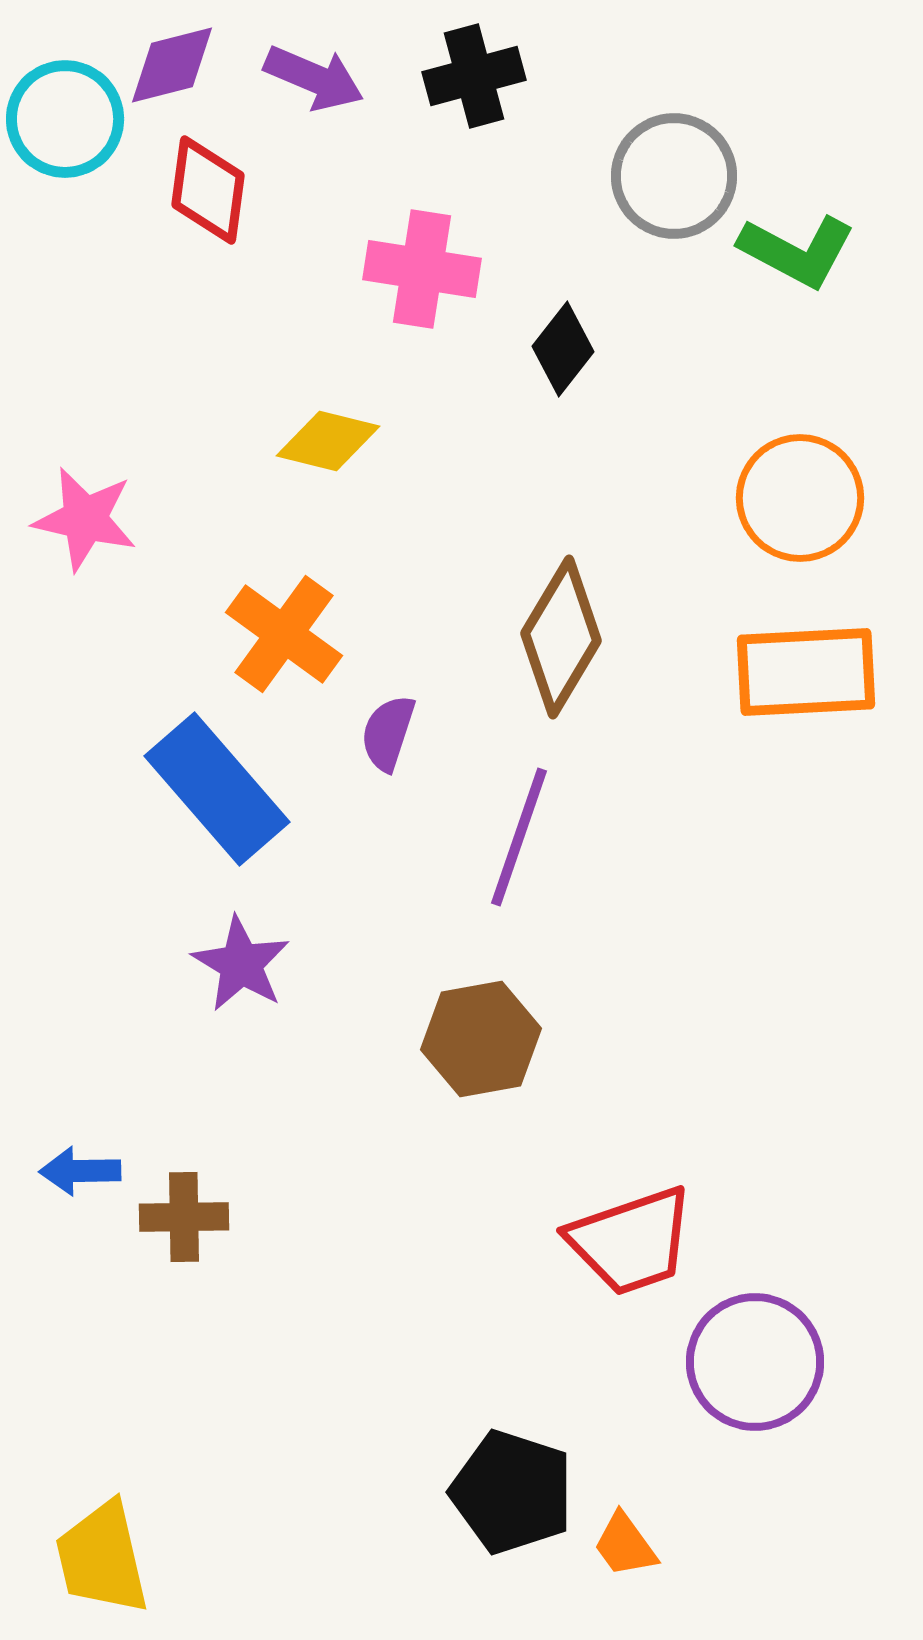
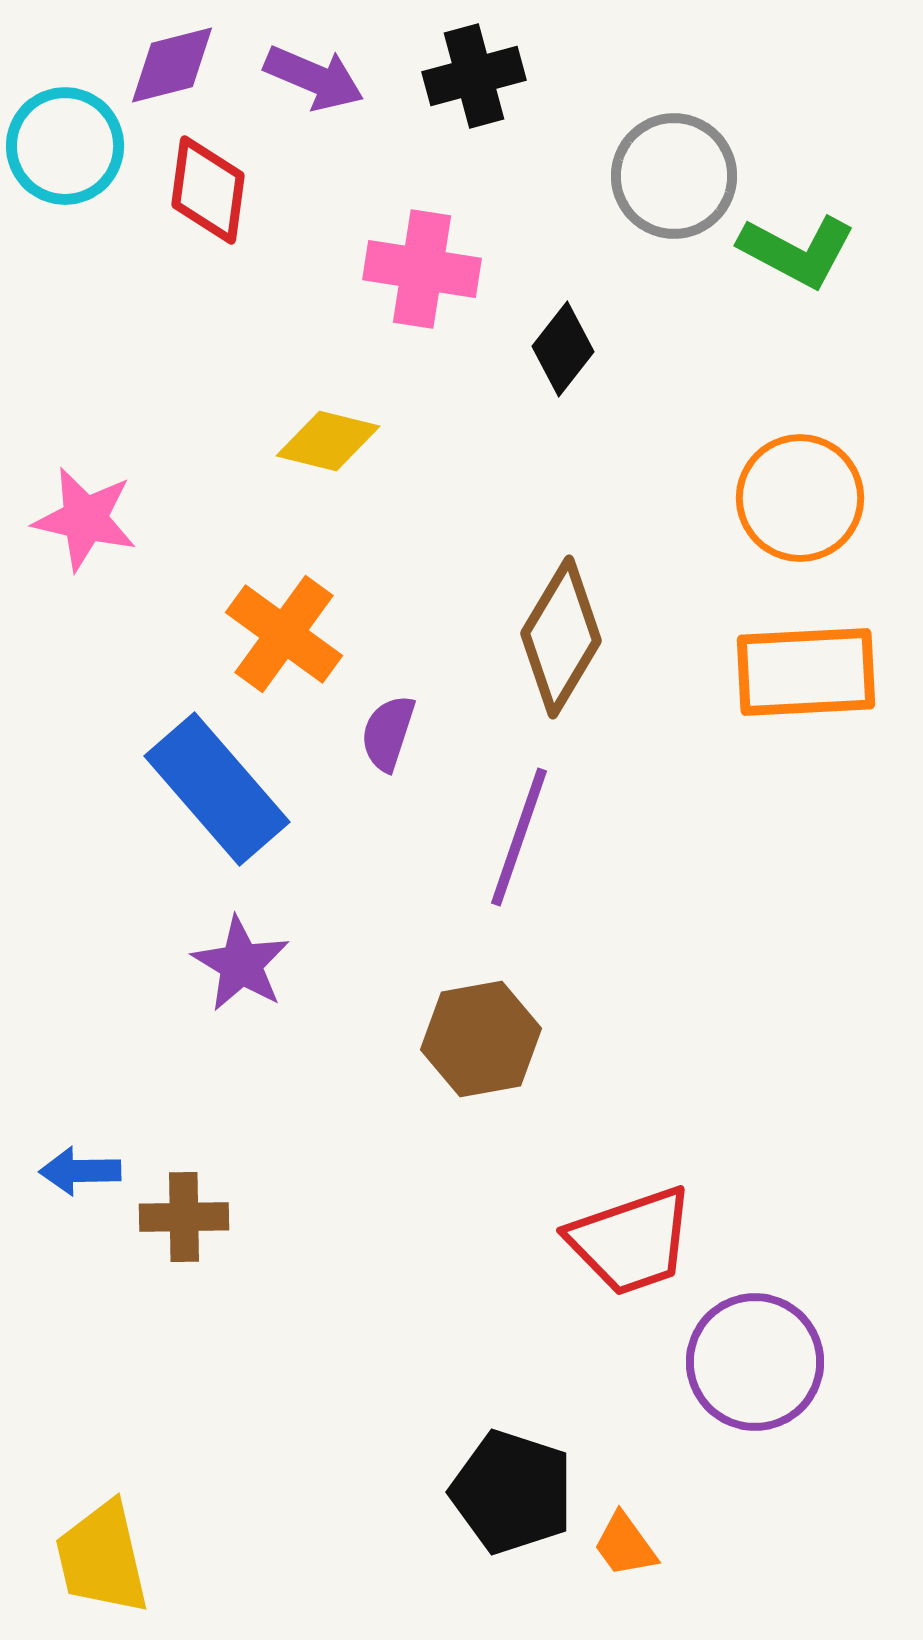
cyan circle: moved 27 px down
